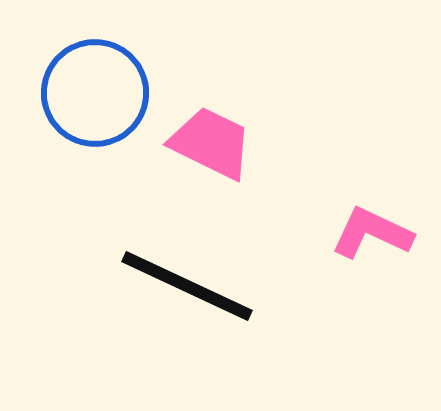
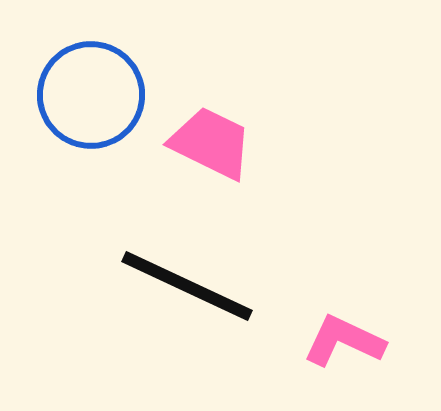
blue circle: moved 4 px left, 2 px down
pink L-shape: moved 28 px left, 108 px down
